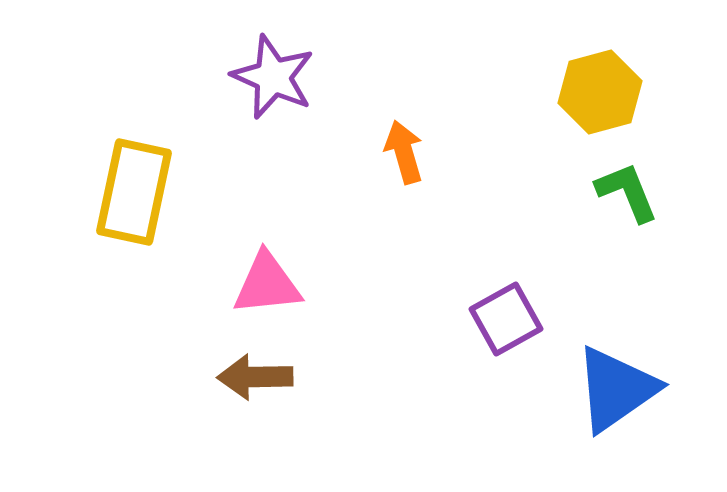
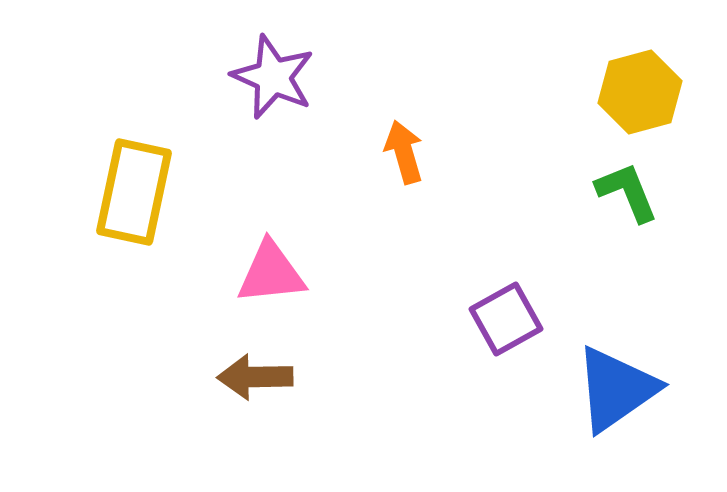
yellow hexagon: moved 40 px right
pink triangle: moved 4 px right, 11 px up
